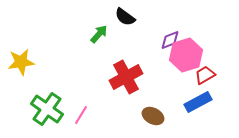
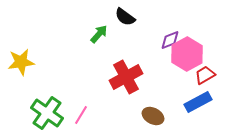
pink hexagon: moved 1 px right, 1 px up; rotated 12 degrees counterclockwise
green cross: moved 4 px down
